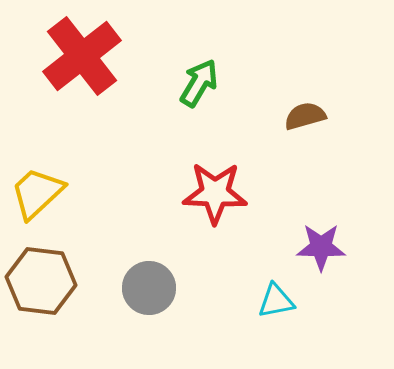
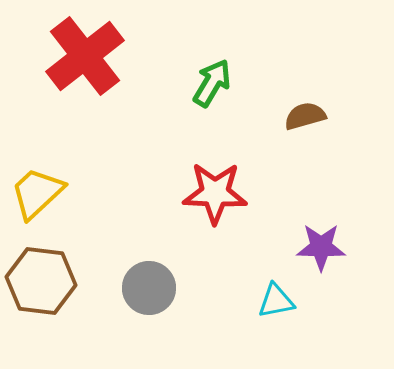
red cross: moved 3 px right
green arrow: moved 13 px right
